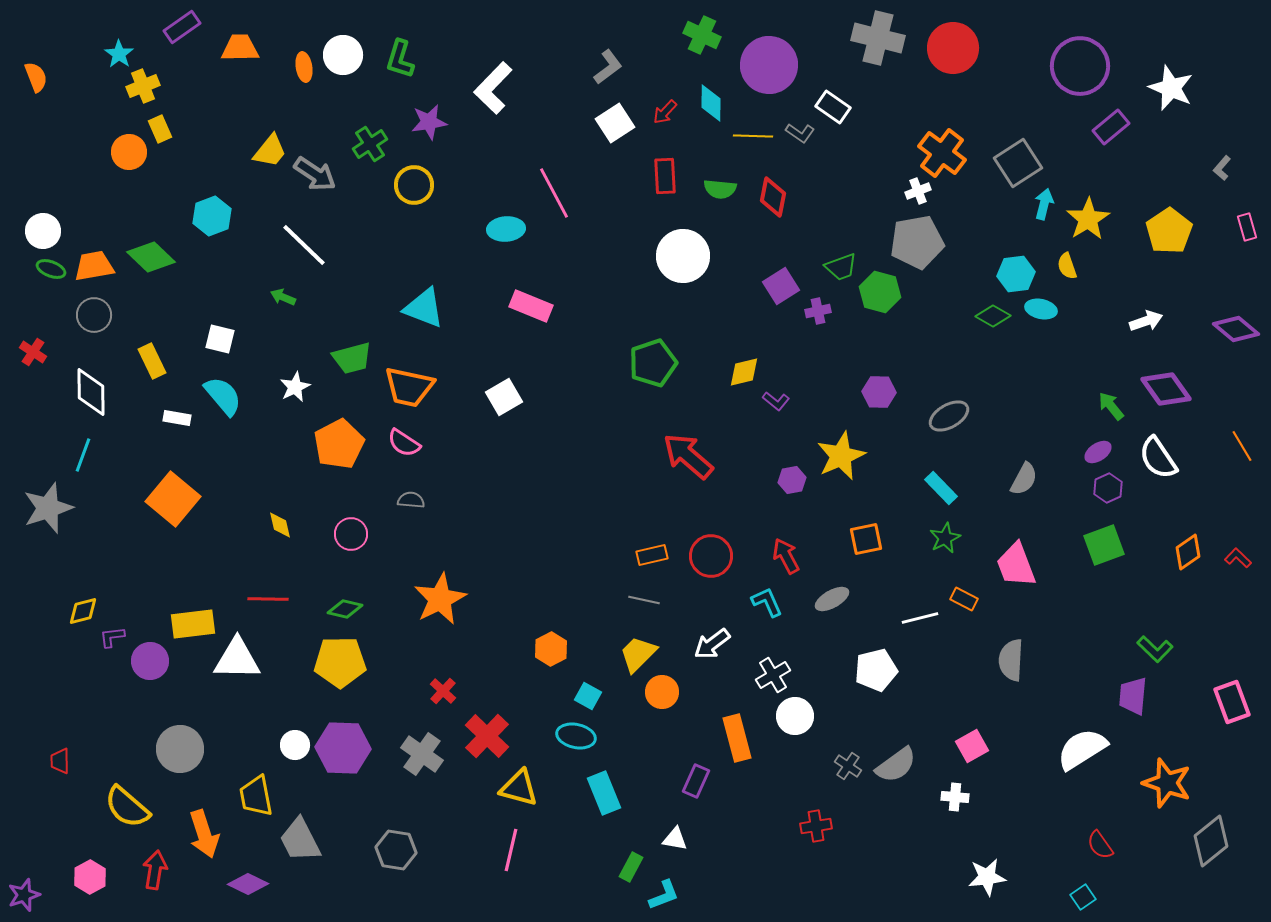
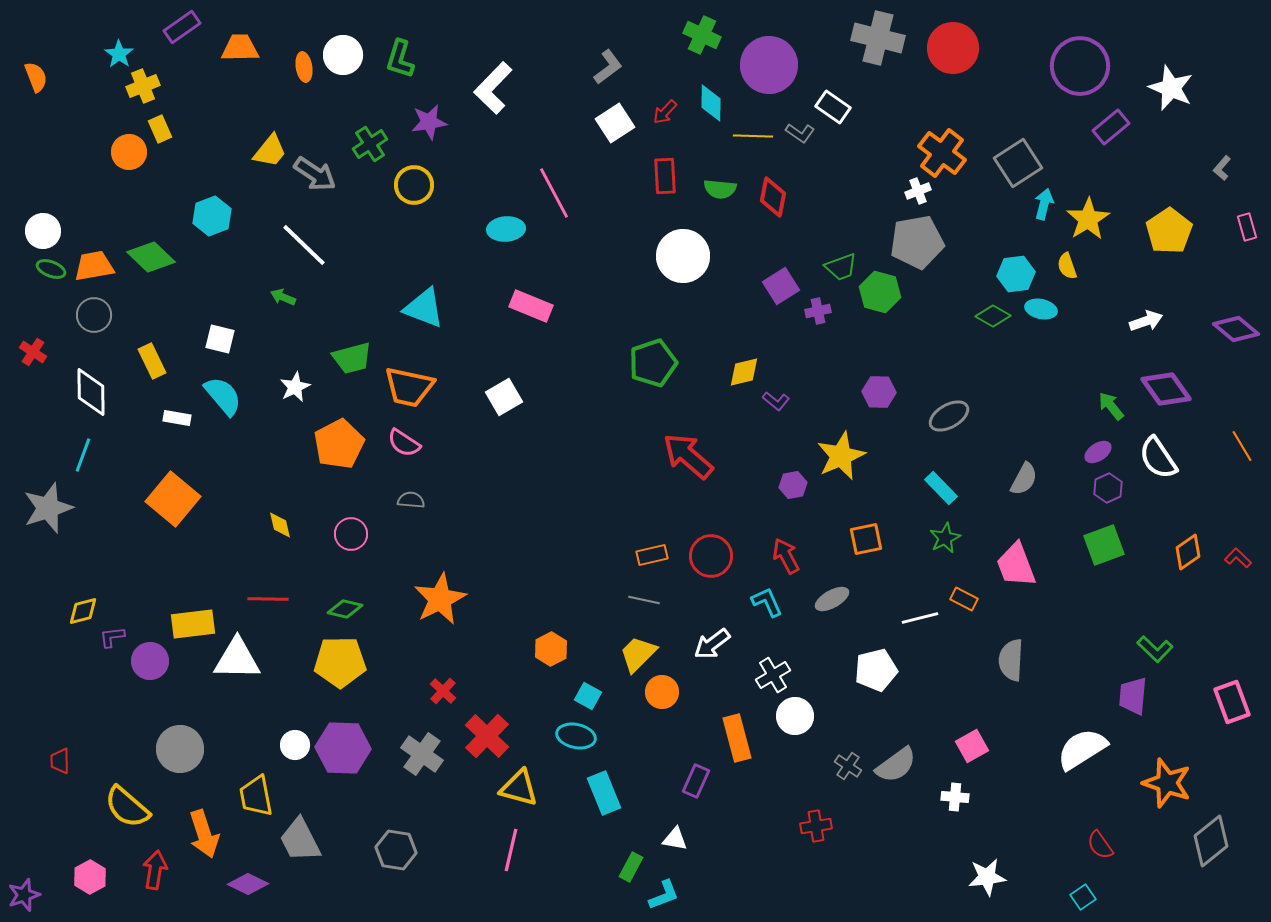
purple hexagon at (792, 480): moved 1 px right, 5 px down
